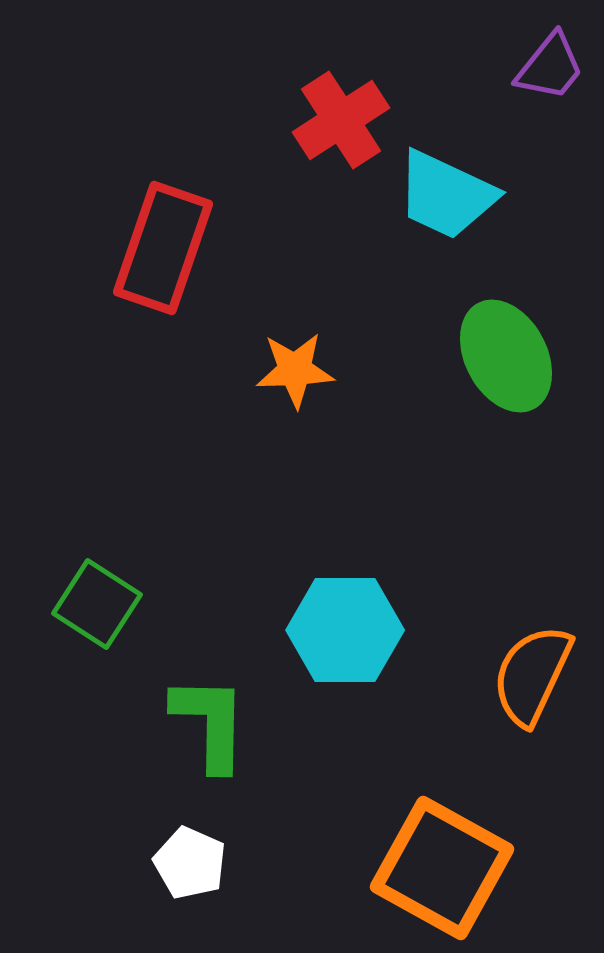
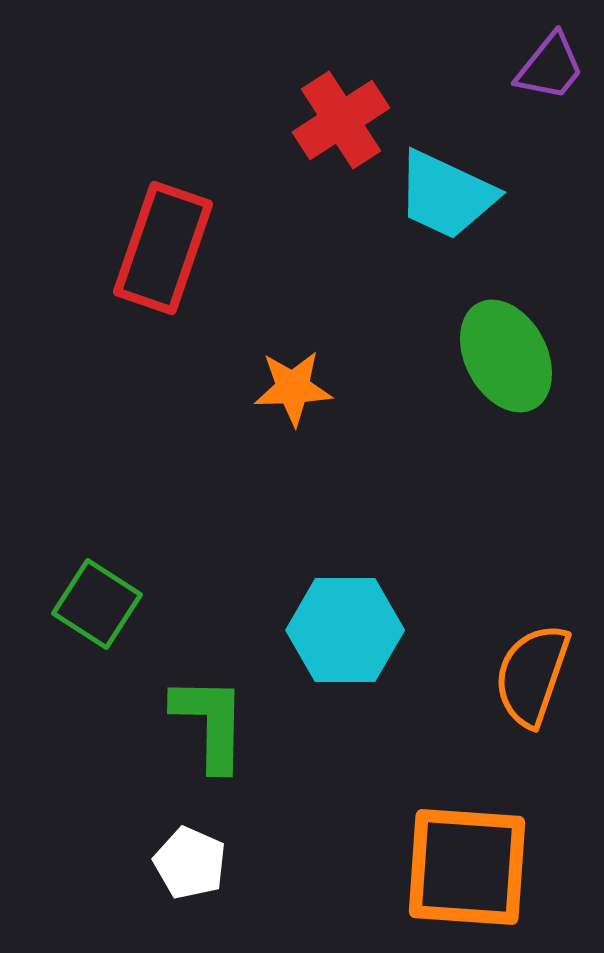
orange star: moved 2 px left, 18 px down
orange semicircle: rotated 6 degrees counterclockwise
orange square: moved 25 px right, 1 px up; rotated 25 degrees counterclockwise
